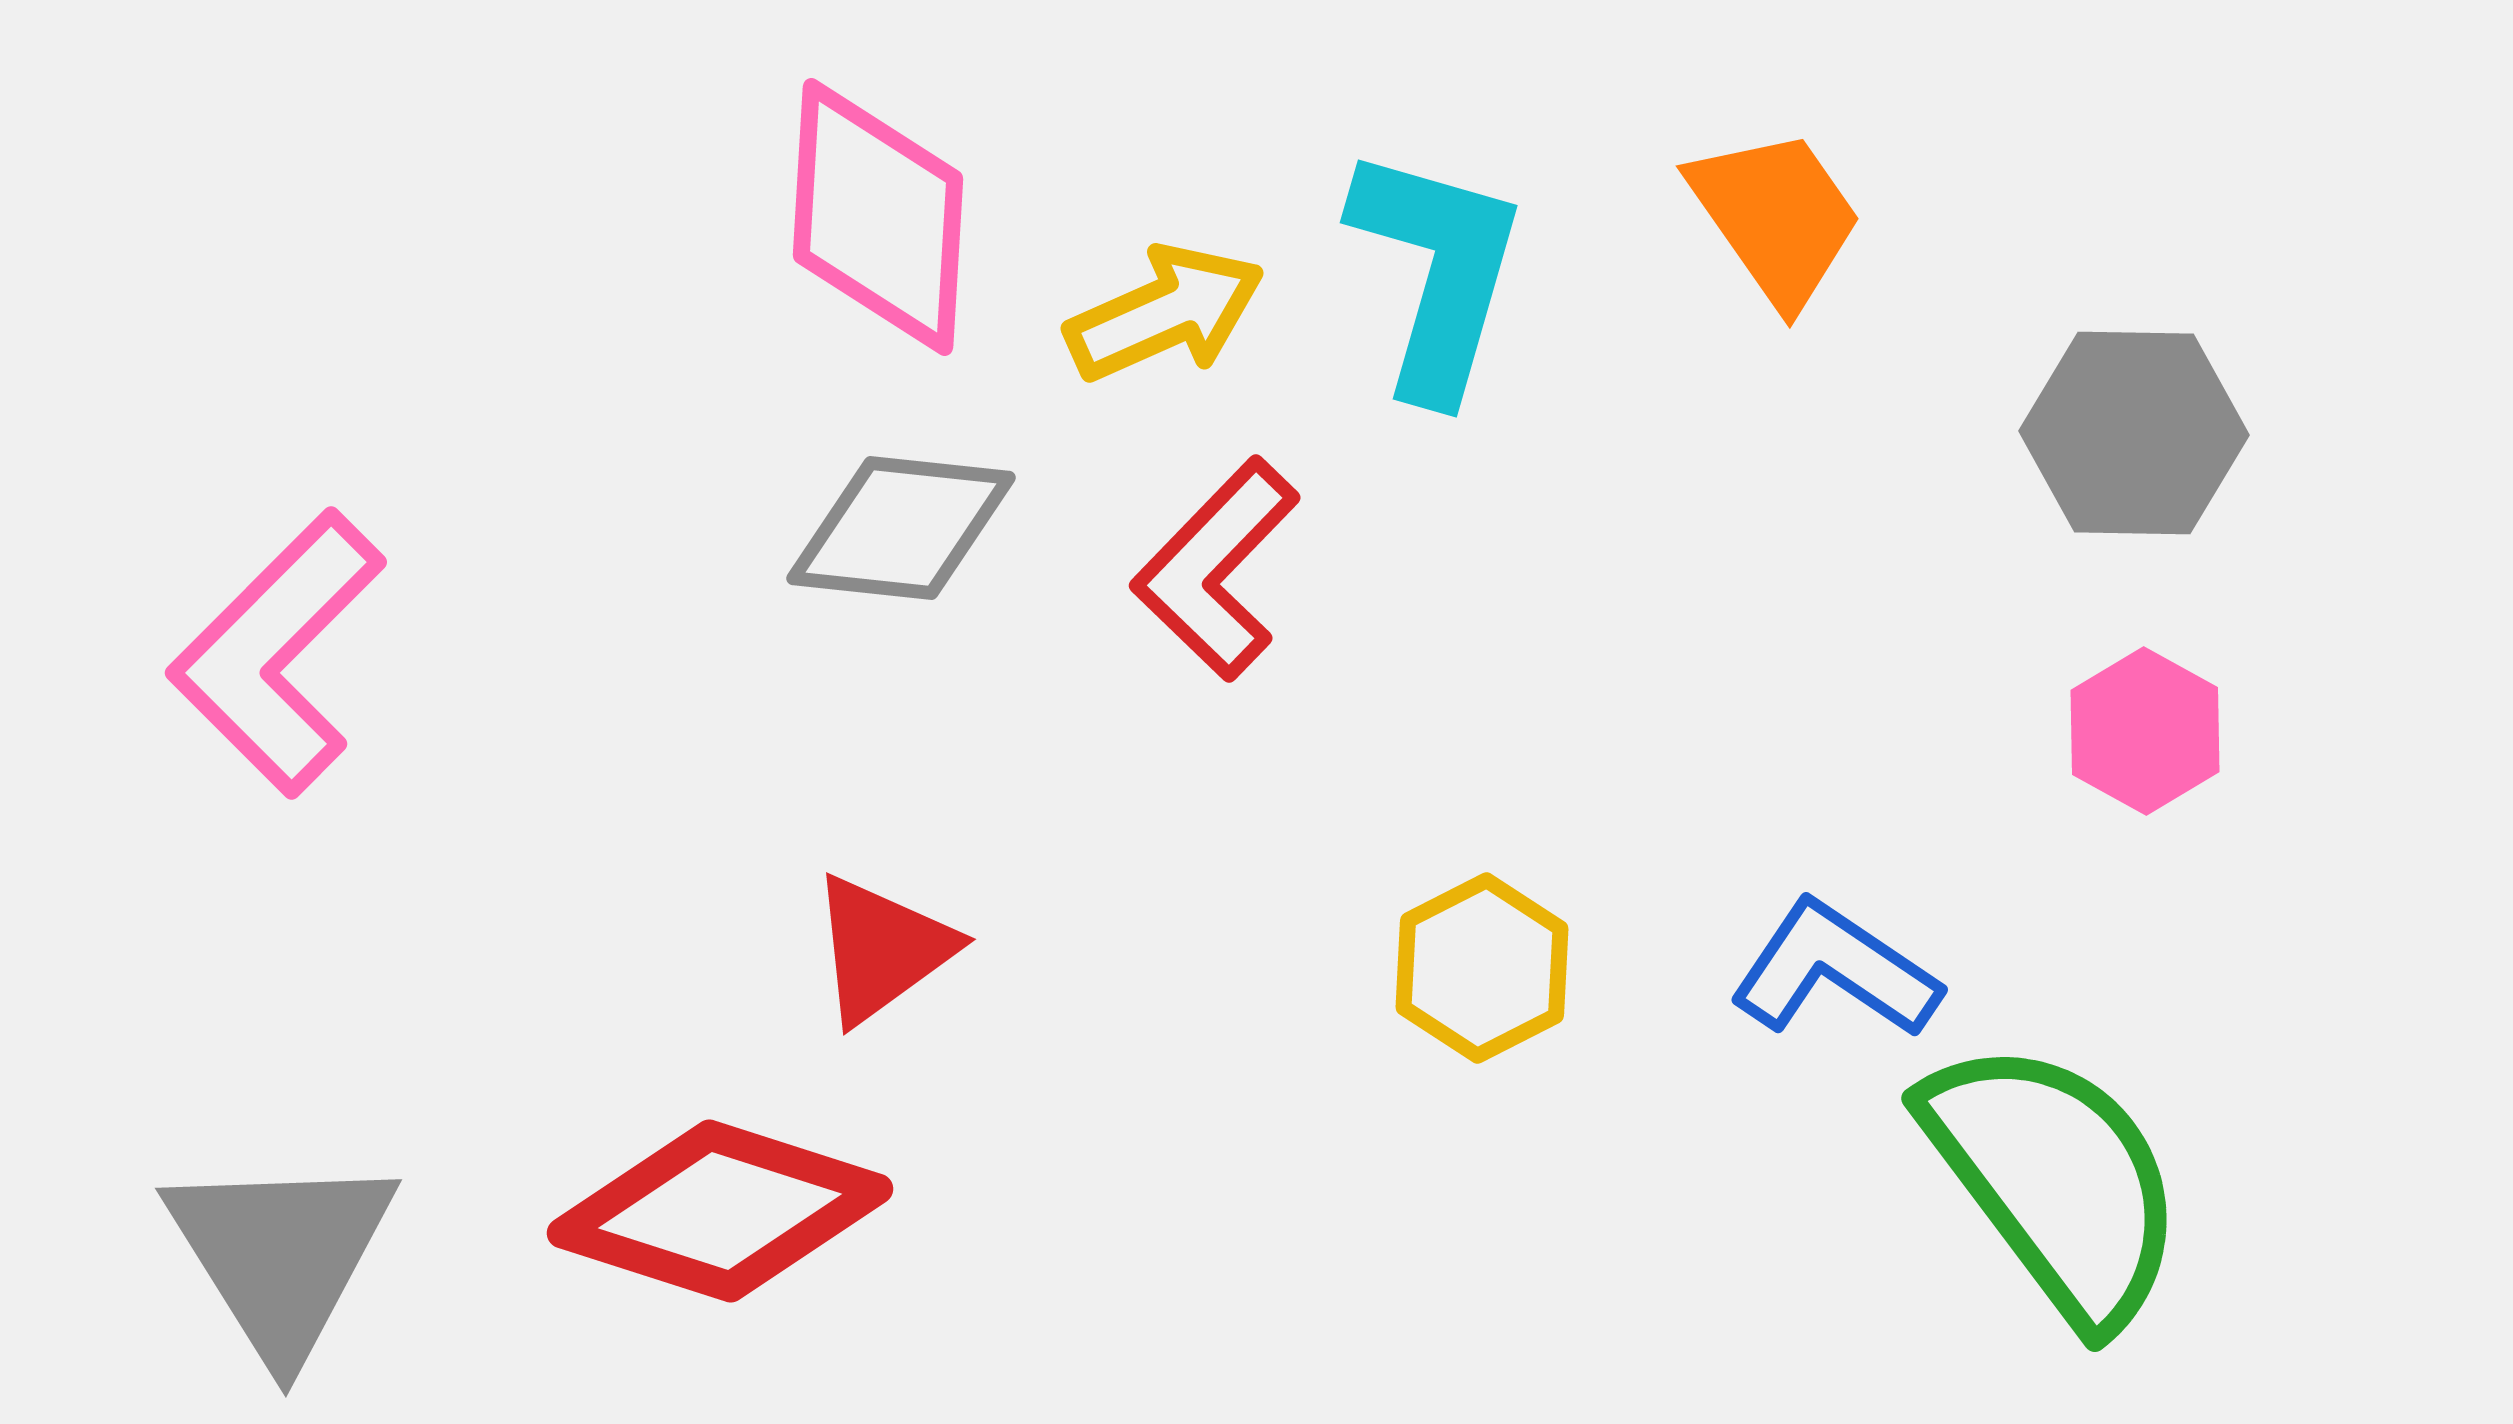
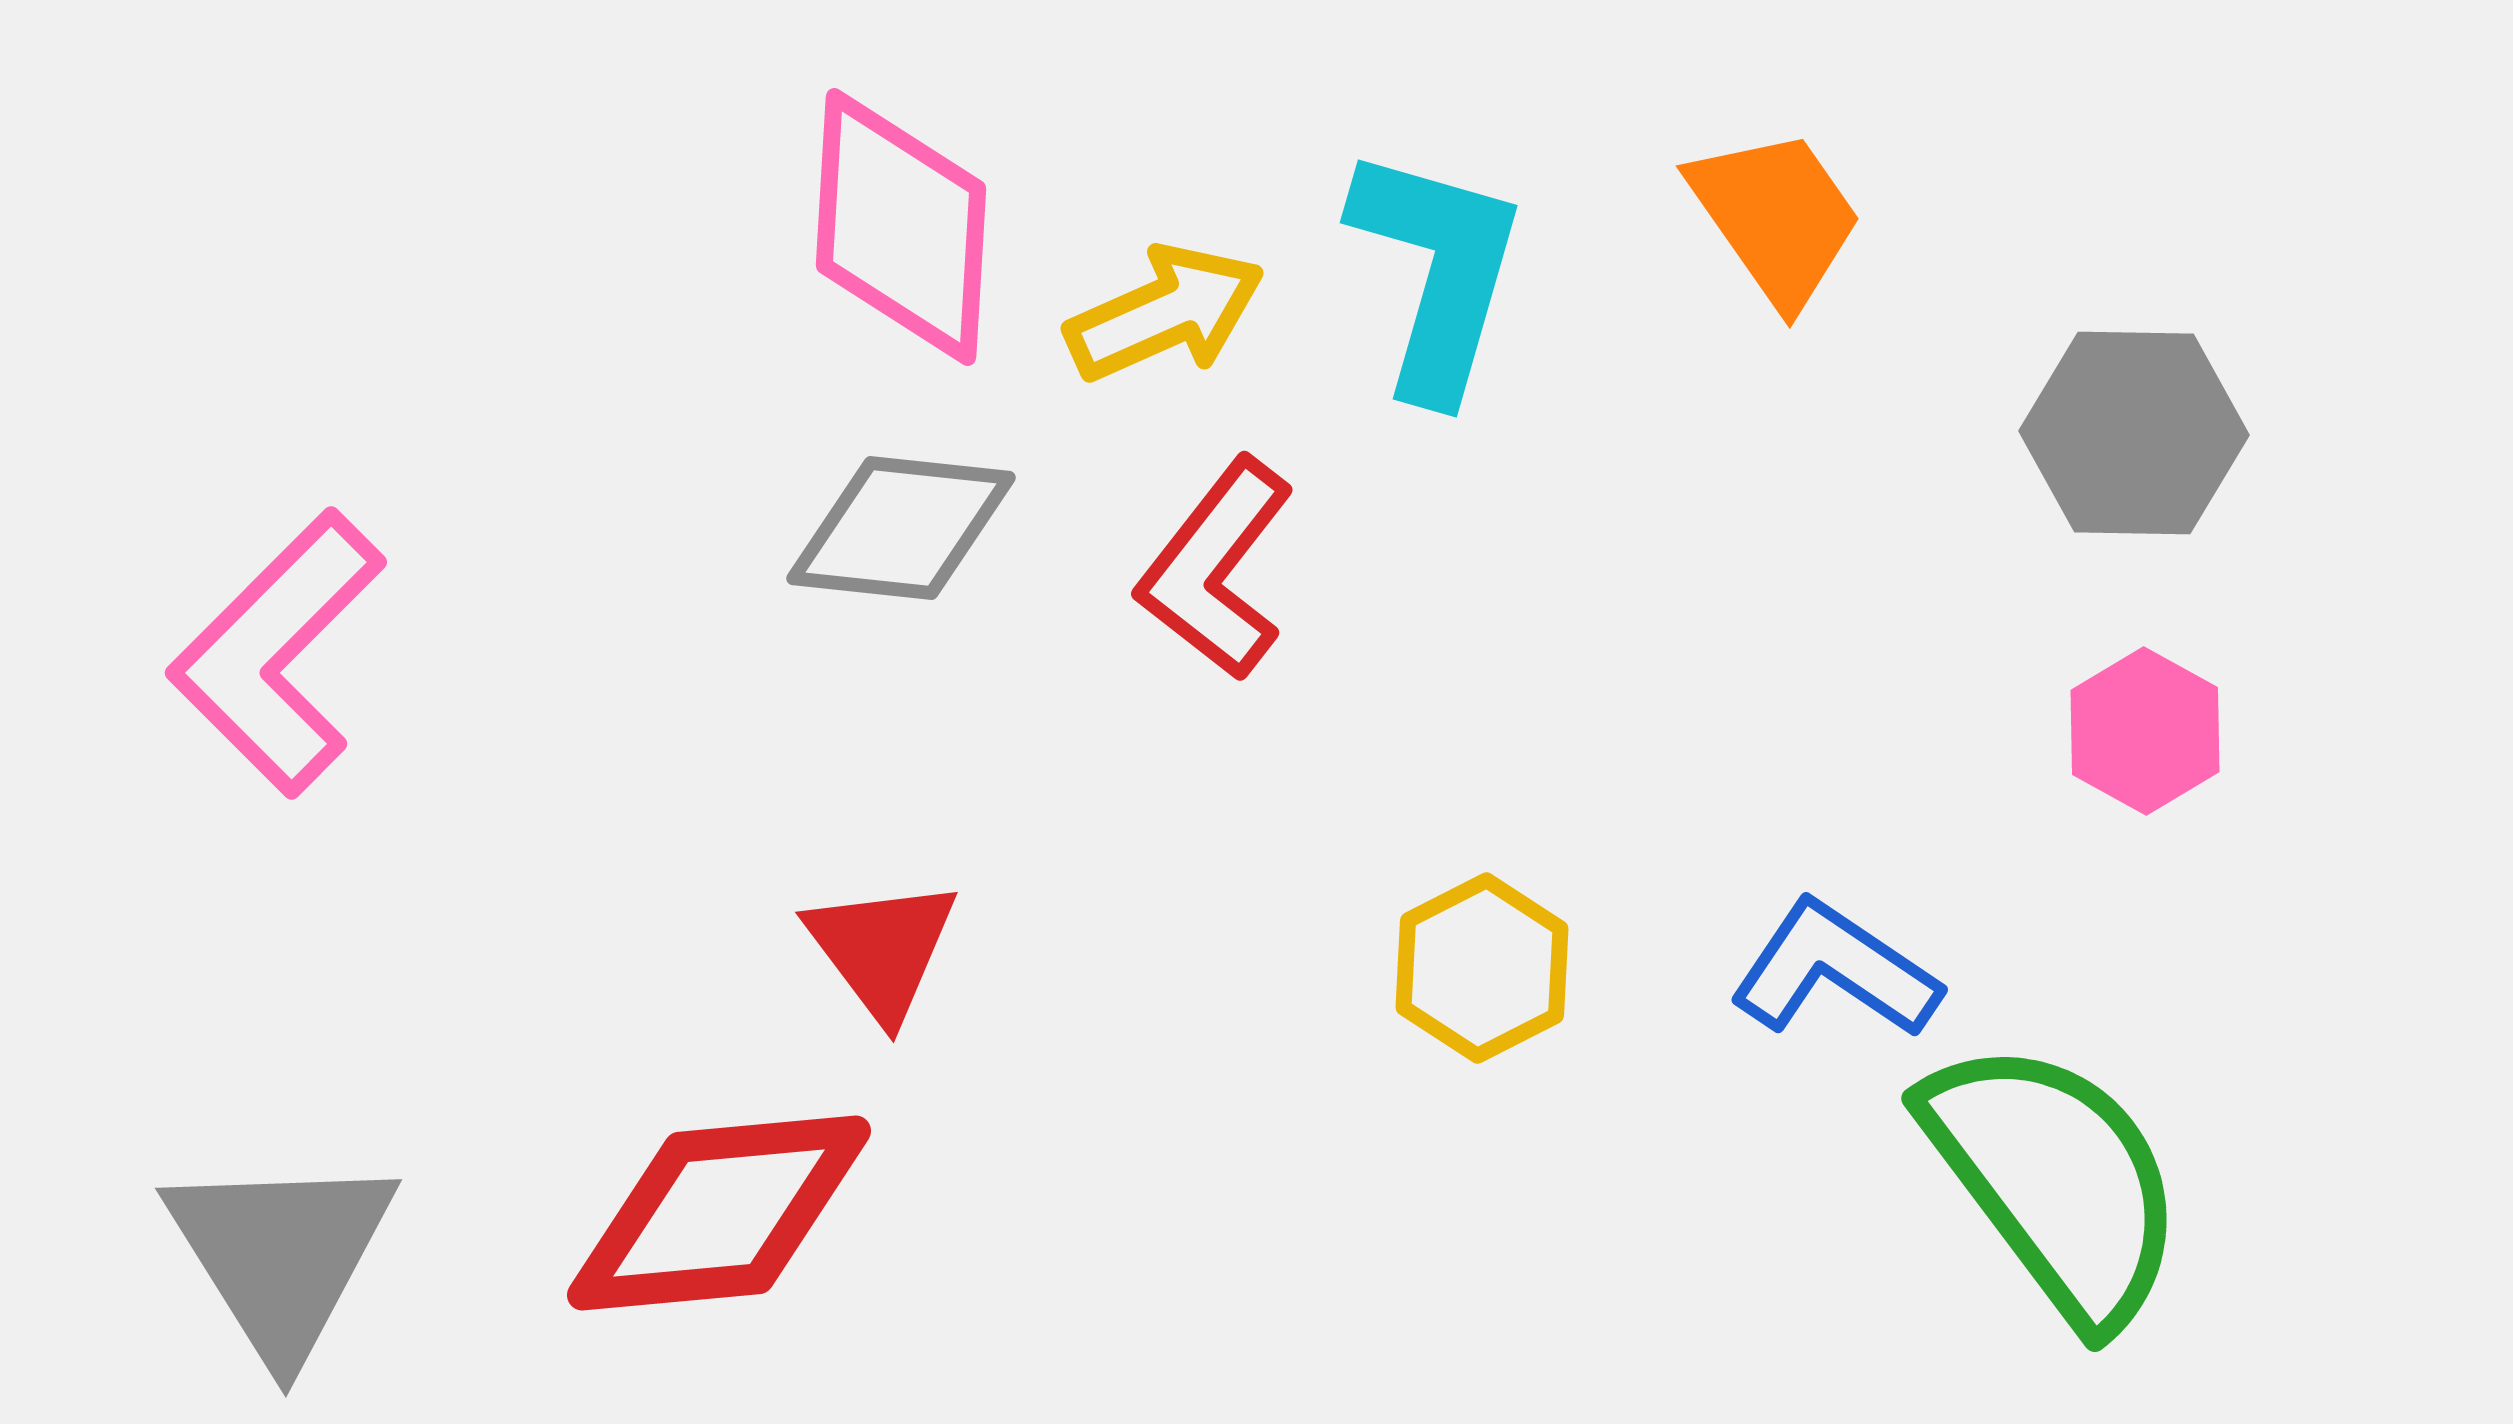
pink diamond: moved 23 px right, 10 px down
red L-shape: rotated 6 degrees counterclockwise
red triangle: rotated 31 degrees counterclockwise
red diamond: moved 1 px left, 2 px down; rotated 23 degrees counterclockwise
